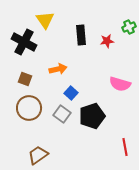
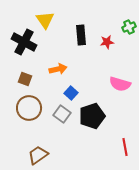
red star: moved 1 px down
